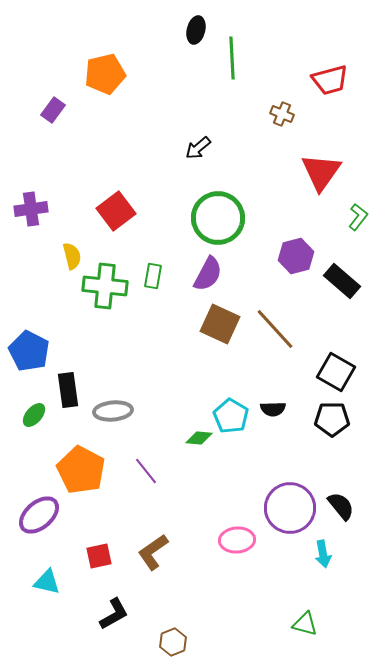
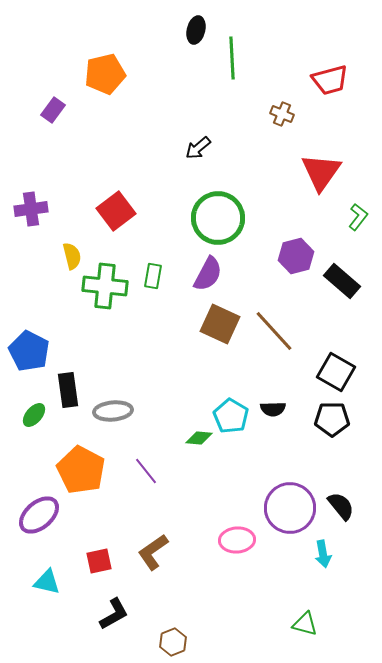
brown line at (275, 329): moved 1 px left, 2 px down
red square at (99, 556): moved 5 px down
